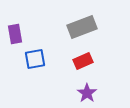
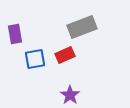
red rectangle: moved 18 px left, 6 px up
purple star: moved 17 px left, 2 px down
